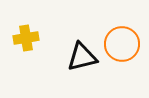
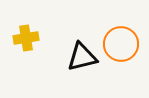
orange circle: moved 1 px left
